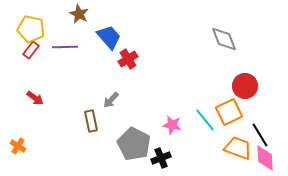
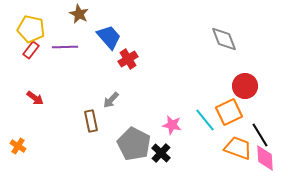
black cross: moved 5 px up; rotated 24 degrees counterclockwise
